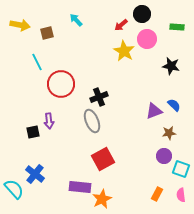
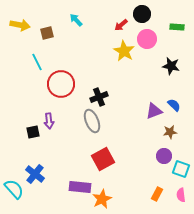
brown star: moved 1 px right, 1 px up
